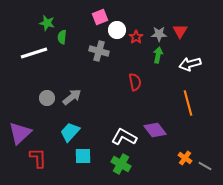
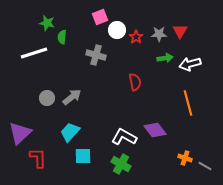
gray cross: moved 3 px left, 4 px down
green arrow: moved 7 px right, 3 px down; rotated 70 degrees clockwise
orange cross: rotated 16 degrees counterclockwise
